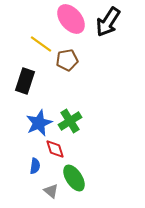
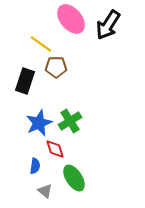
black arrow: moved 3 px down
brown pentagon: moved 11 px left, 7 px down; rotated 10 degrees clockwise
gray triangle: moved 6 px left
